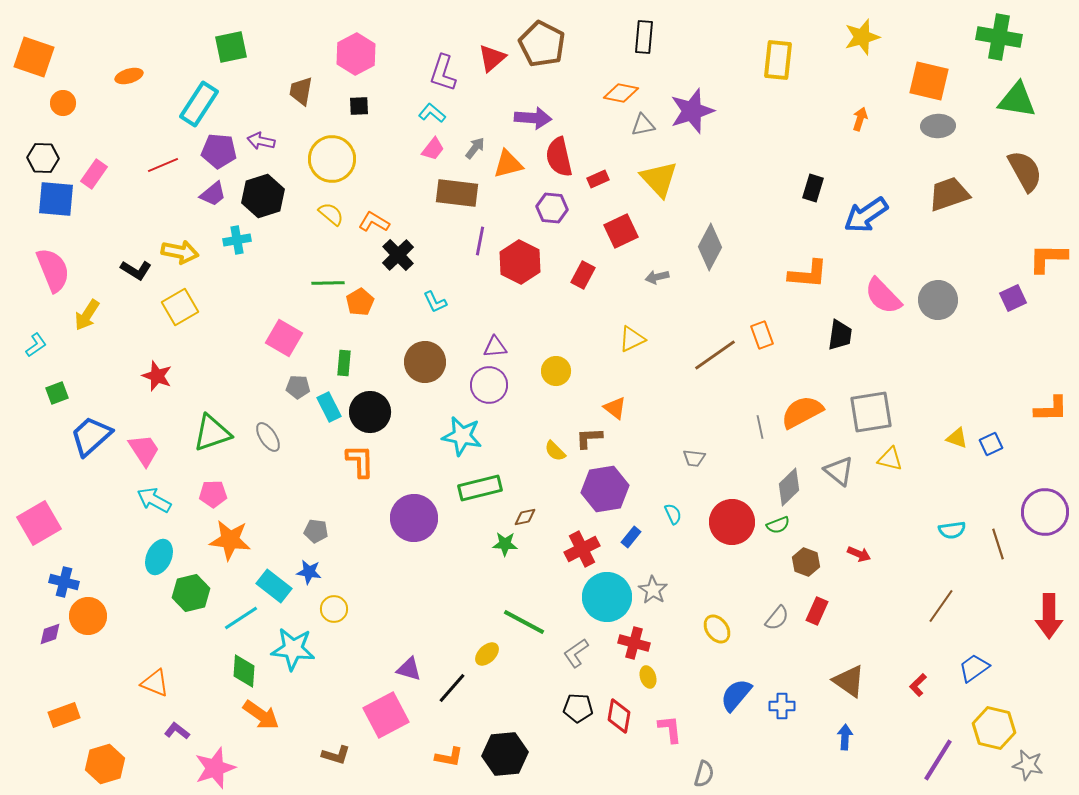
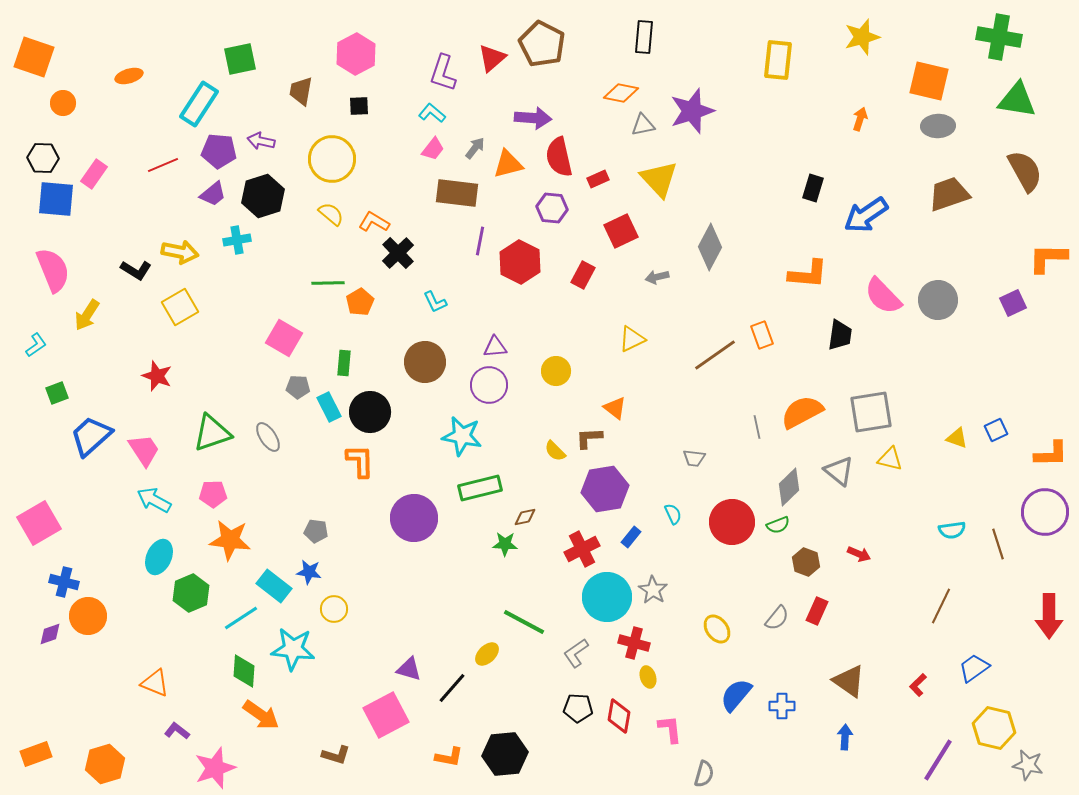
green square at (231, 47): moved 9 px right, 12 px down
black cross at (398, 255): moved 2 px up
purple square at (1013, 298): moved 5 px down
orange L-shape at (1051, 409): moved 45 px down
gray line at (760, 427): moved 3 px left
blue square at (991, 444): moved 5 px right, 14 px up
green hexagon at (191, 593): rotated 9 degrees counterclockwise
brown line at (941, 606): rotated 9 degrees counterclockwise
orange rectangle at (64, 715): moved 28 px left, 39 px down
